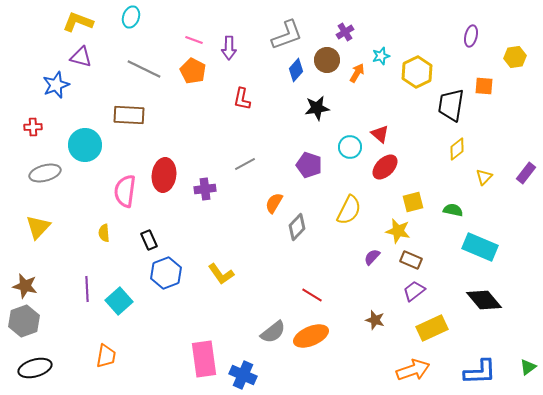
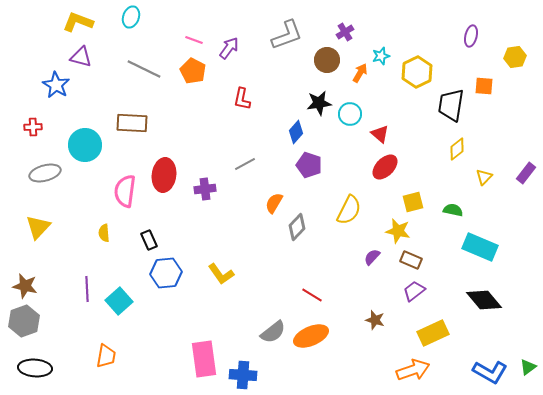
purple arrow at (229, 48): rotated 145 degrees counterclockwise
blue diamond at (296, 70): moved 62 px down
orange arrow at (357, 73): moved 3 px right
blue star at (56, 85): rotated 20 degrees counterclockwise
black star at (317, 108): moved 2 px right, 5 px up
brown rectangle at (129, 115): moved 3 px right, 8 px down
cyan circle at (350, 147): moved 33 px up
blue hexagon at (166, 273): rotated 16 degrees clockwise
yellow rectangle at (432, 328): moved 1 px right, 5 px down
black ellipse at (35, 368): rotated 20 degrees clockwise
blue L-shape at (480, 372): moved 10 px right; rotated 32 degrees clockwise
blue cross at (243, 375): rotated 20 degrees counterclockwise
